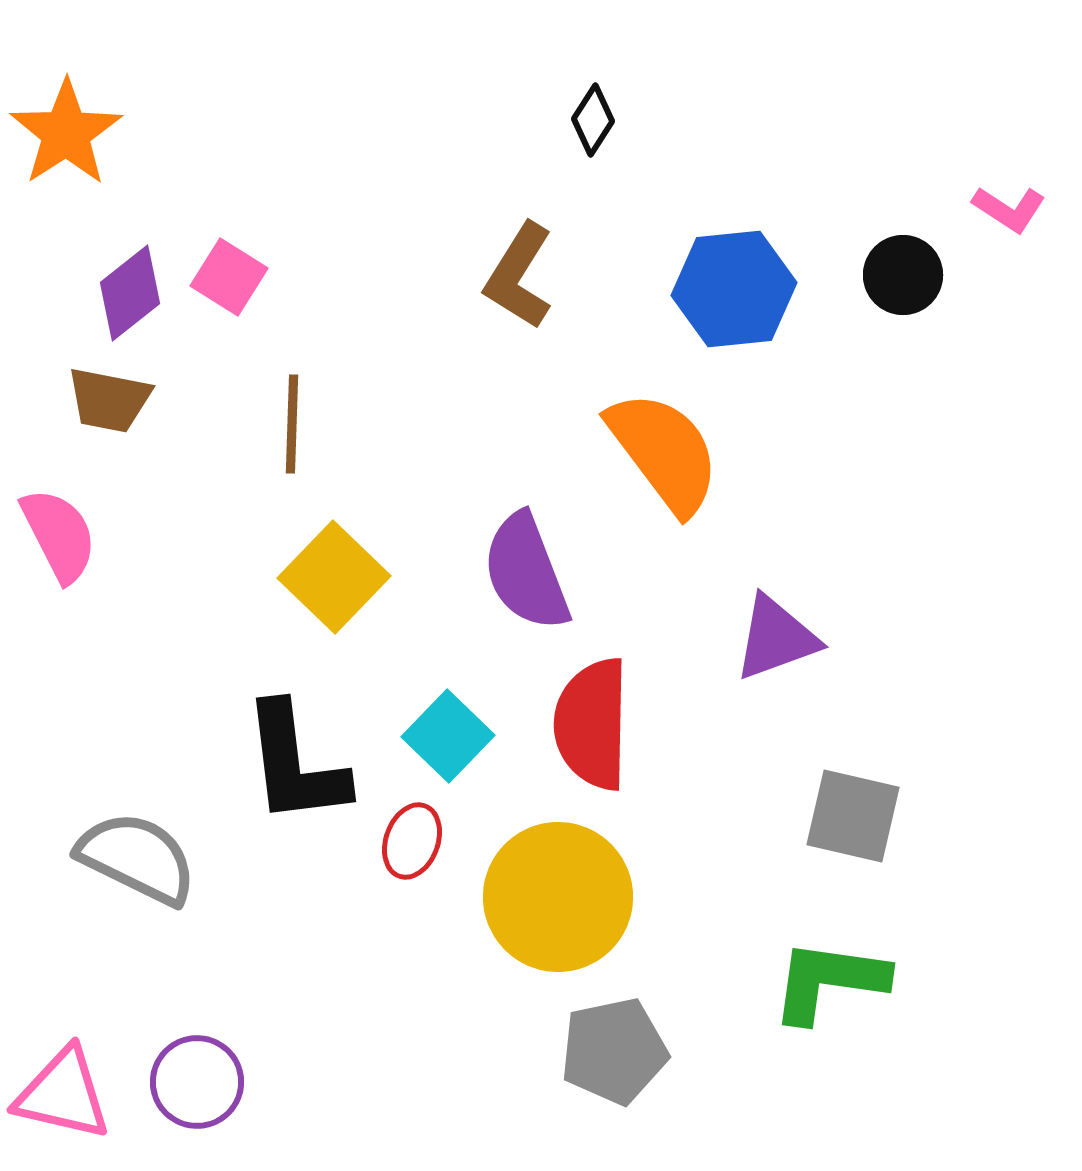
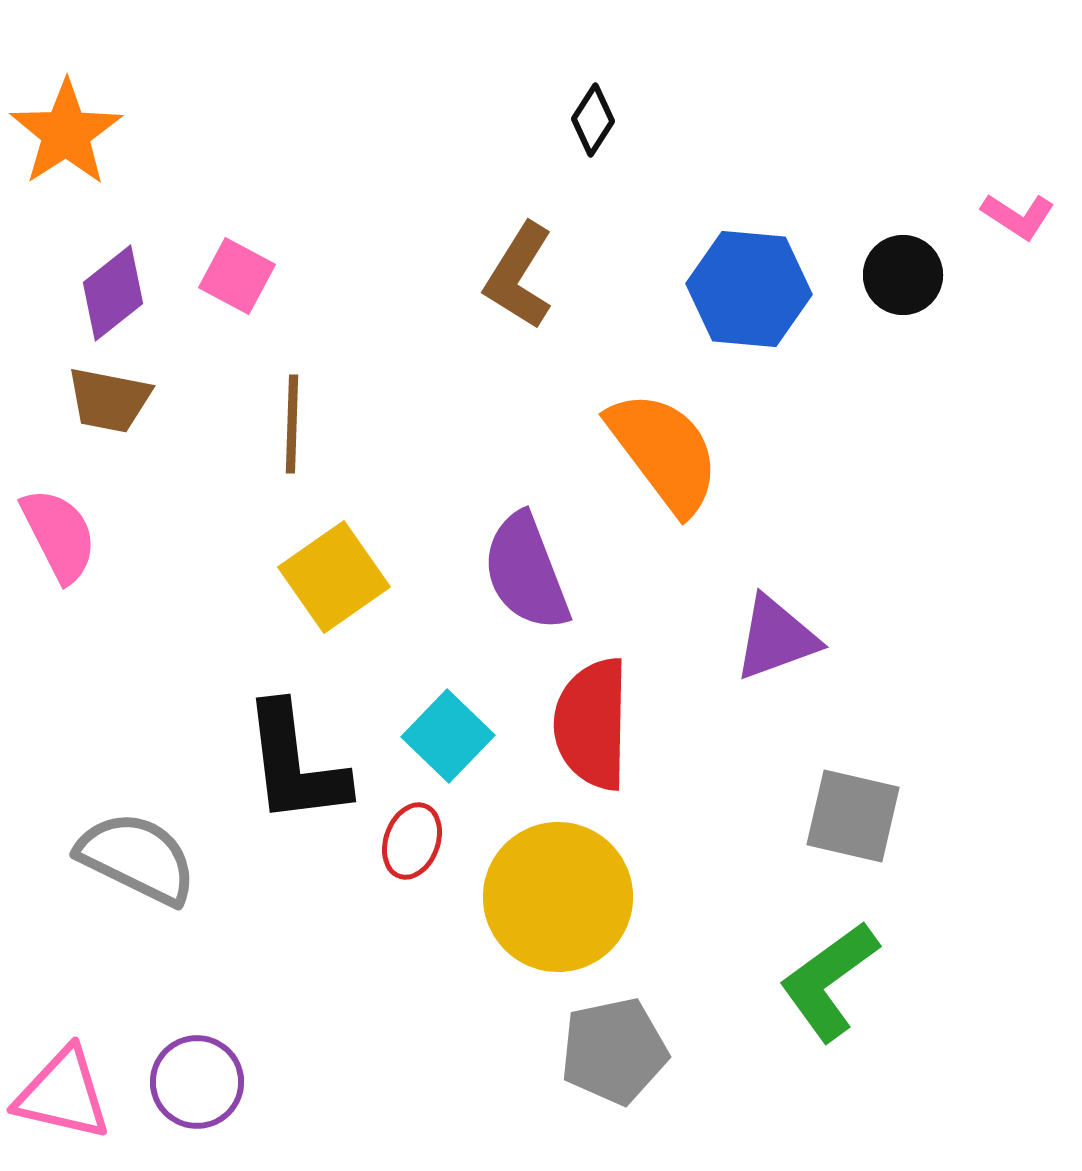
pink L-shape: moved 9 px right, 7 px down
pink square: moved 8 px right, 1 px up; rotated 4 degrees counterclockwise
blue hexagon: moved 15 px right; rotated 11 degrees clockwise
purple diamond: moved 17 px left
yellow square: rotated 11 degrees clockwise
green L-shape: rotated 44 degrees counterclockwise
